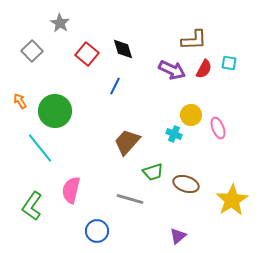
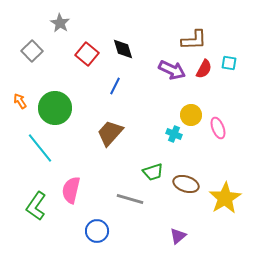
green circle: moved 3 px up
brown trapezoid: moved 17 px left, 9 px up
yellow star: moved 7 px left, 2 px up
green L-shape: moved 4 px right
